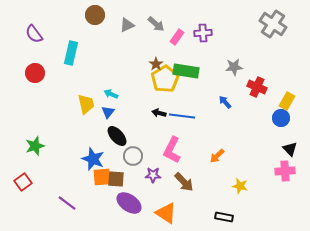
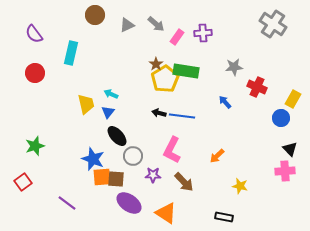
yellow rectangle: moved 6 px right, 2 px up
